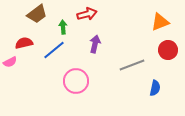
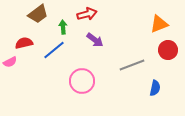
brown trapezoid: moved 1 px right
orange triangle: moved 1 px left, 2 px down
purple arrow: moved 4 px up; rotated 114 degrees clockwise
pink circle: moved 6 px right
